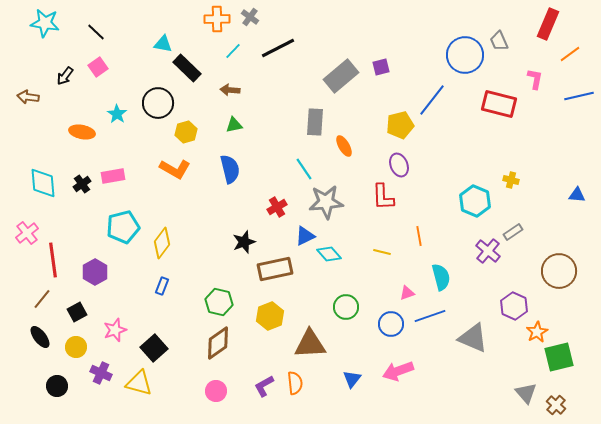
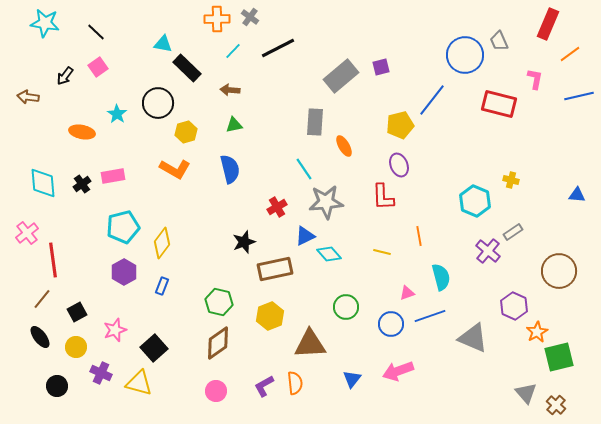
purple hexagon at (95, 272): moved 29 px right
